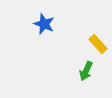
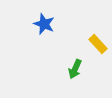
green arrow: moved 11 px left, 2 px up
